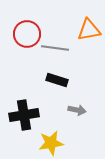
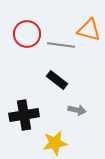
orange triangle: rotated 25 degrees clockwise
gray line: moved 6 px right, 3 px up
black rectangle: rotated 20 degrees clockwise
yellow star: moved 4 px right
